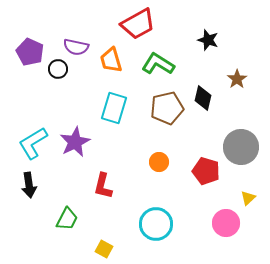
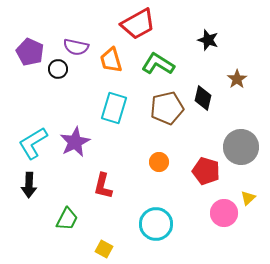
black arrow: rotated 10 degrees clockwise
pink circle: moved 2 px left, 10 px up
